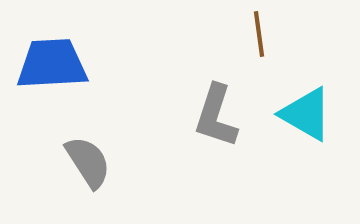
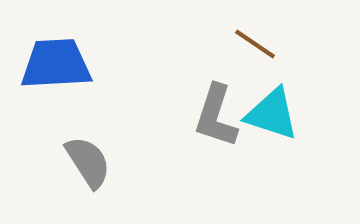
brown line: moved 4 px left, 10 px down; rotated 48 degrees counterclockwise
blue trapezoid: moved 4 px right
cyan triangle: moved 34 px left; rotated 12 degrees counterclockwise
